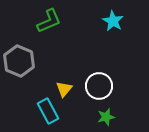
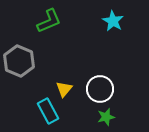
white circle: moved 1 px right, 3 px down
